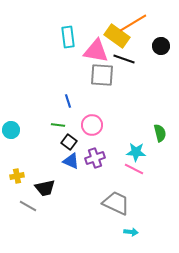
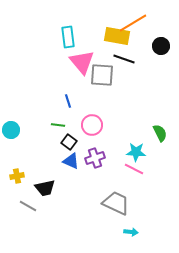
yellow rectangle: rotated 25 degrees counterclockwise
pink triangle: moved 14 px left, 11 px down; rotated 40 degrees clockwise
green semicircle: rotated 12 degrees counterclockwise
